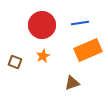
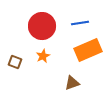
red circle: moved 1 px down
